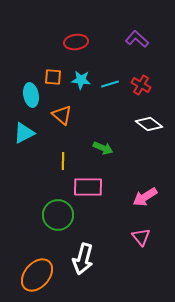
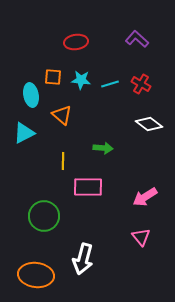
red cross: moved 1 px up
green arrow: rotated 18 degrees counterclockwise
green circle: moved 14 px left, 1 px down
orange ellipse: moved 1 px left; rotated 56 degrees clockwise
